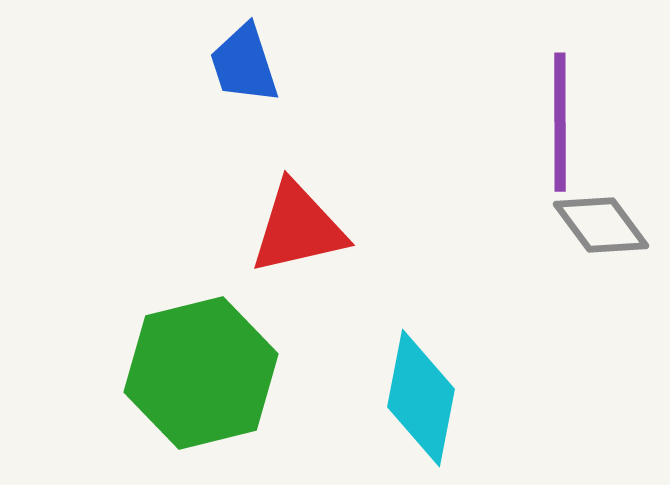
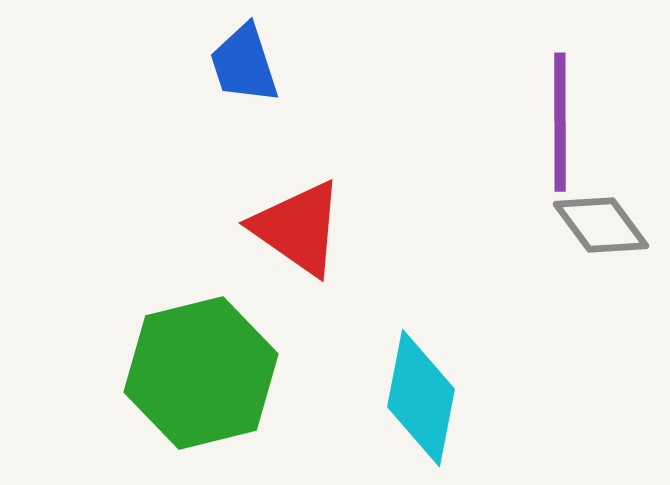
red triangle: rotated 48 degrees clockwise
